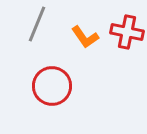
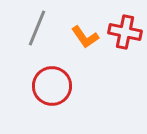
gray line: moved 4 px down
red cross: moved 2 px left
